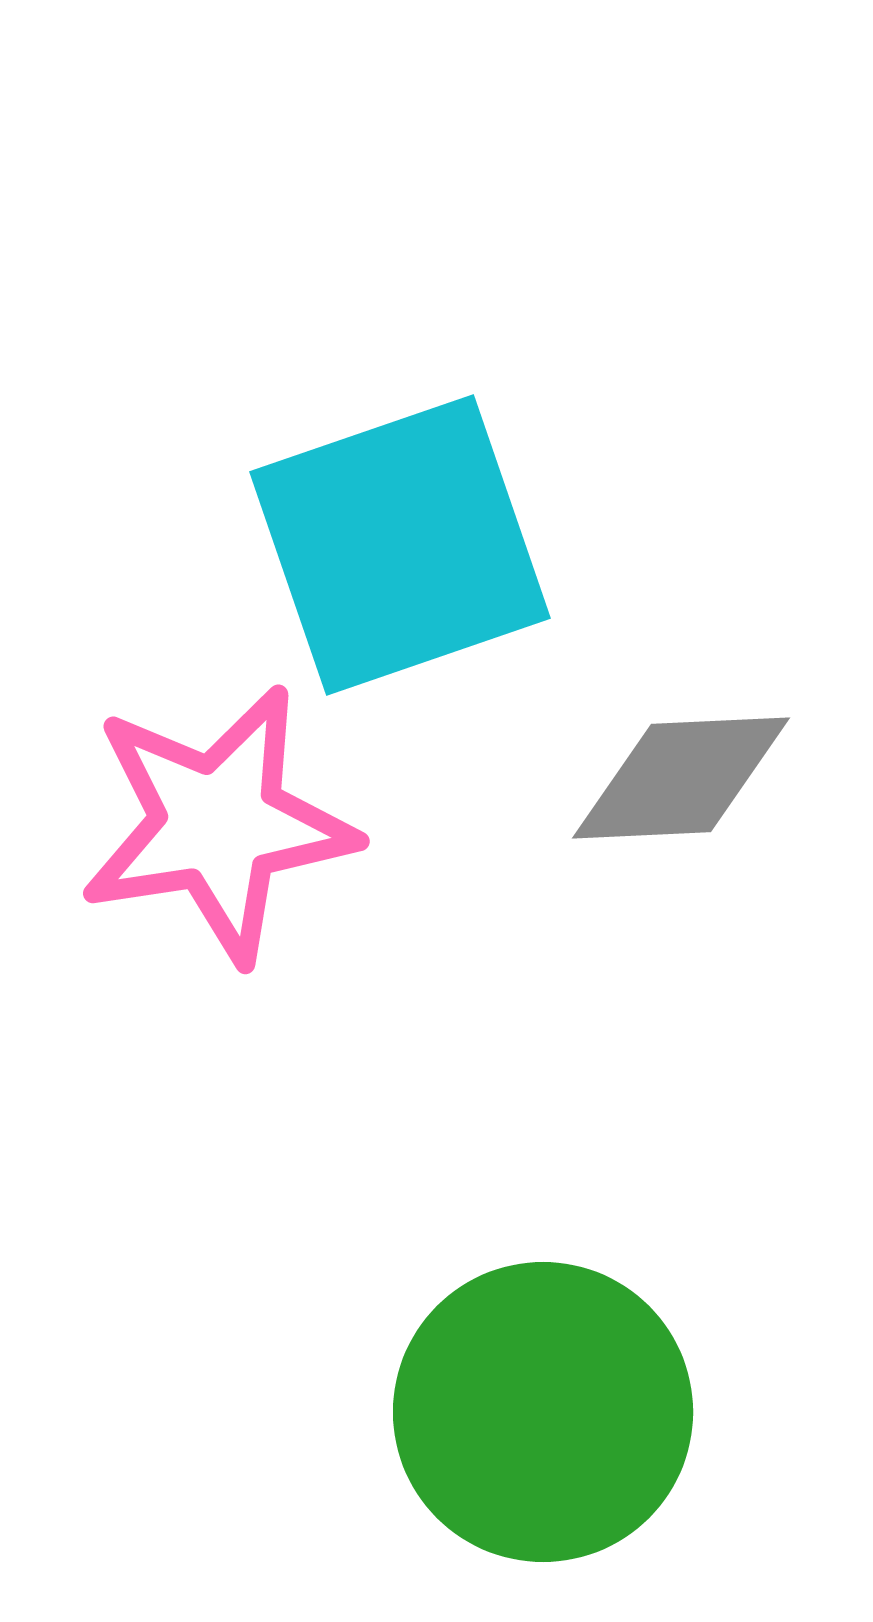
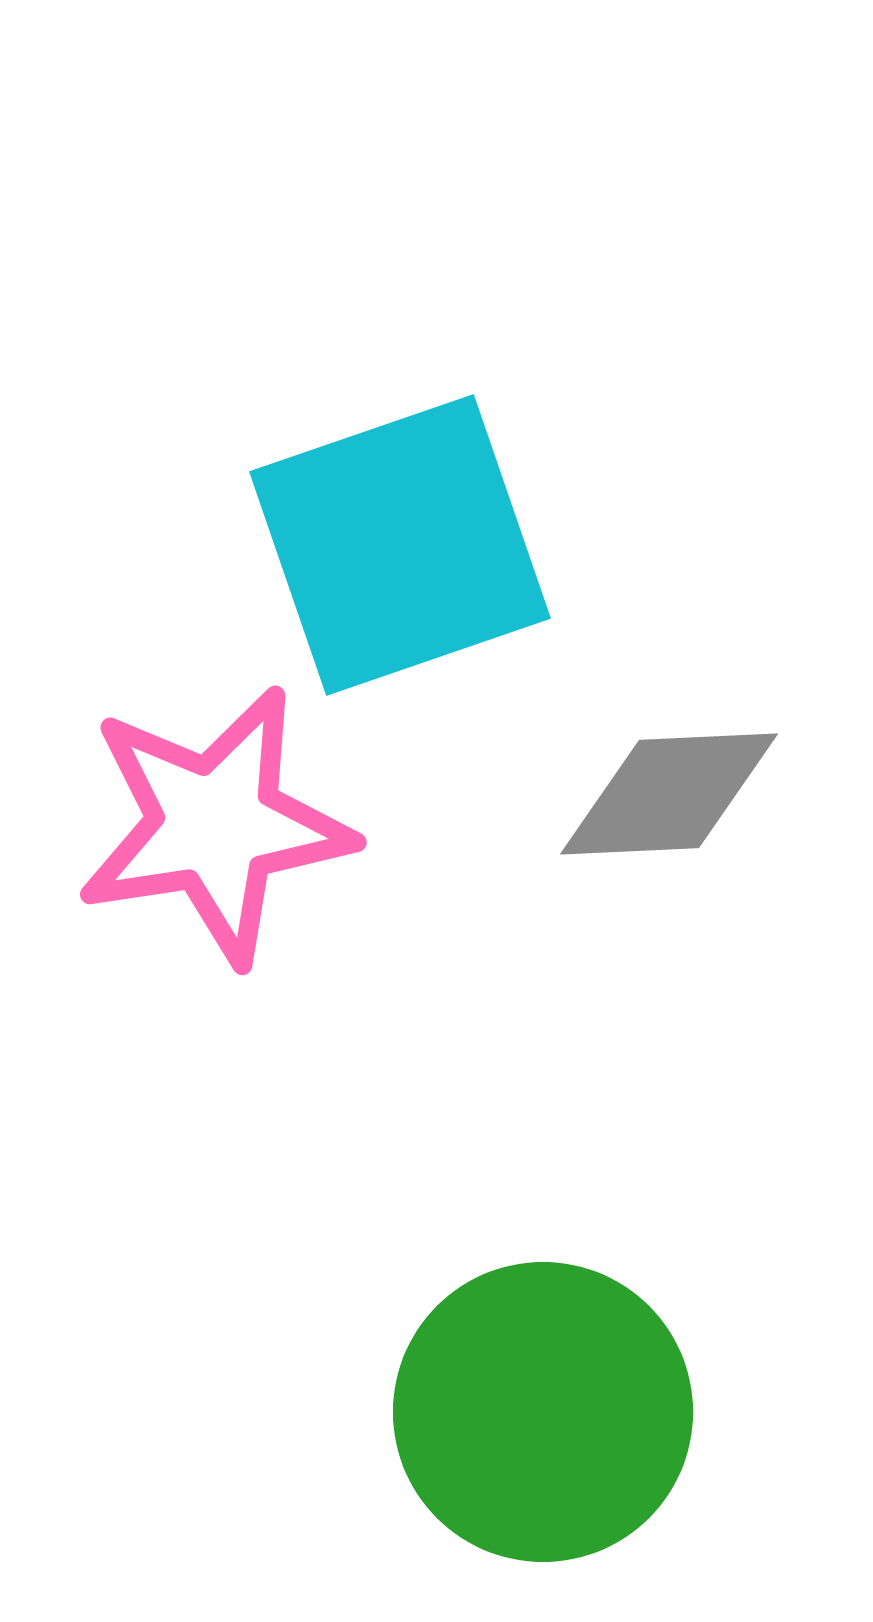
gray diamond: moved 12 px left, 16 px down
pink star: moved 3 px left, 1 px down
